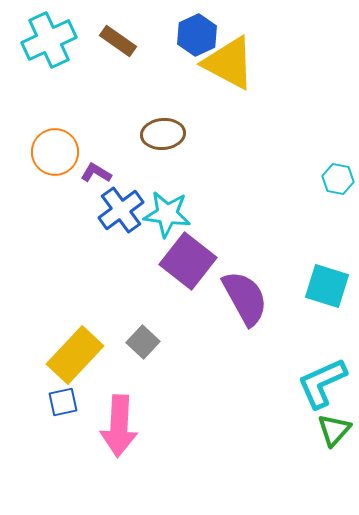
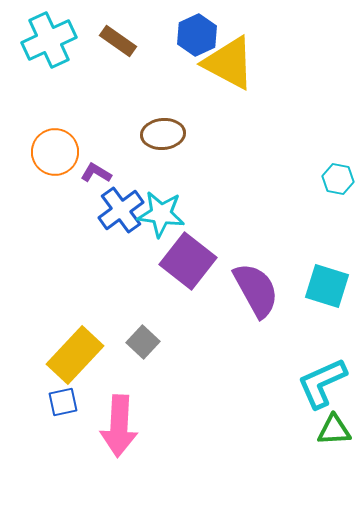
cyan star: moved 6 px left
purple semicircle: moved 11 px right, 8 px up
green triangle: rotated 45 degrees clockwise
